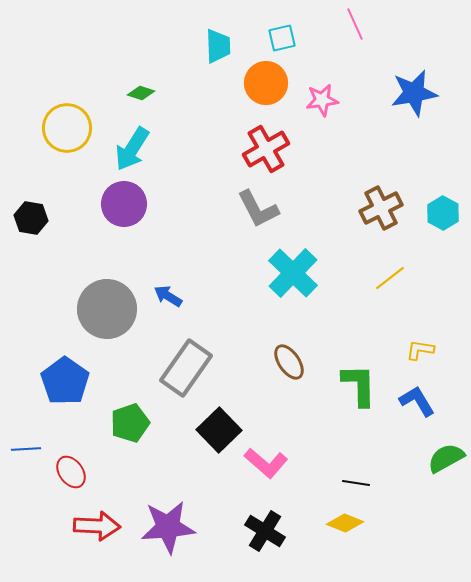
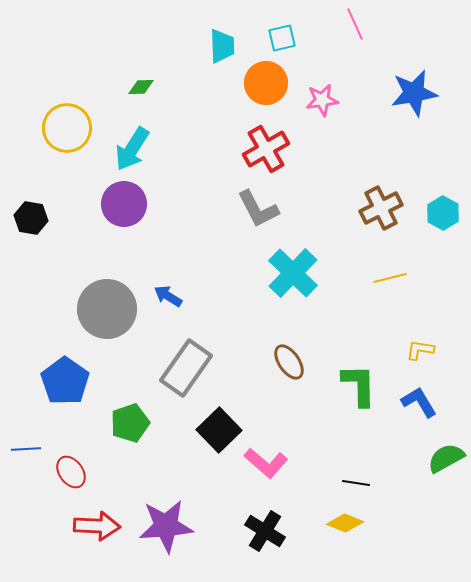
cyan trapezoid: moved 4 px right
green diamond: moved 6 px up; rotated 20 degrees counterclockwise
yellow line: rotated 24 degrees clockwise
blue L-shape: moved 2 px right, 1 px down
purple star: moved 2 px left, 1 px up
